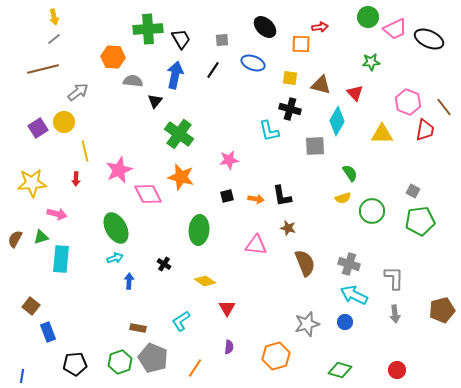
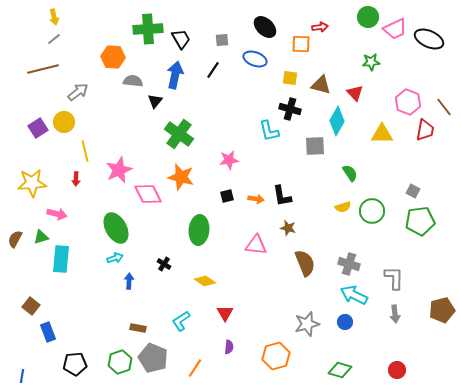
blue ellipse at (253, 63): moved 2 px right, 4 px up
yellow semicircle at (343, 198): moved 9 px down
red triangle at (227, 308): moved 2 px left, 5 px down
